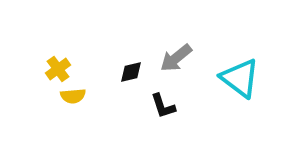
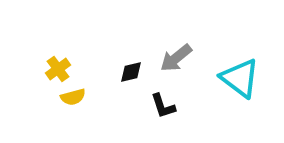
yellow semicircle: moved 1 px down; rotated 10 degrees counterclockwise
